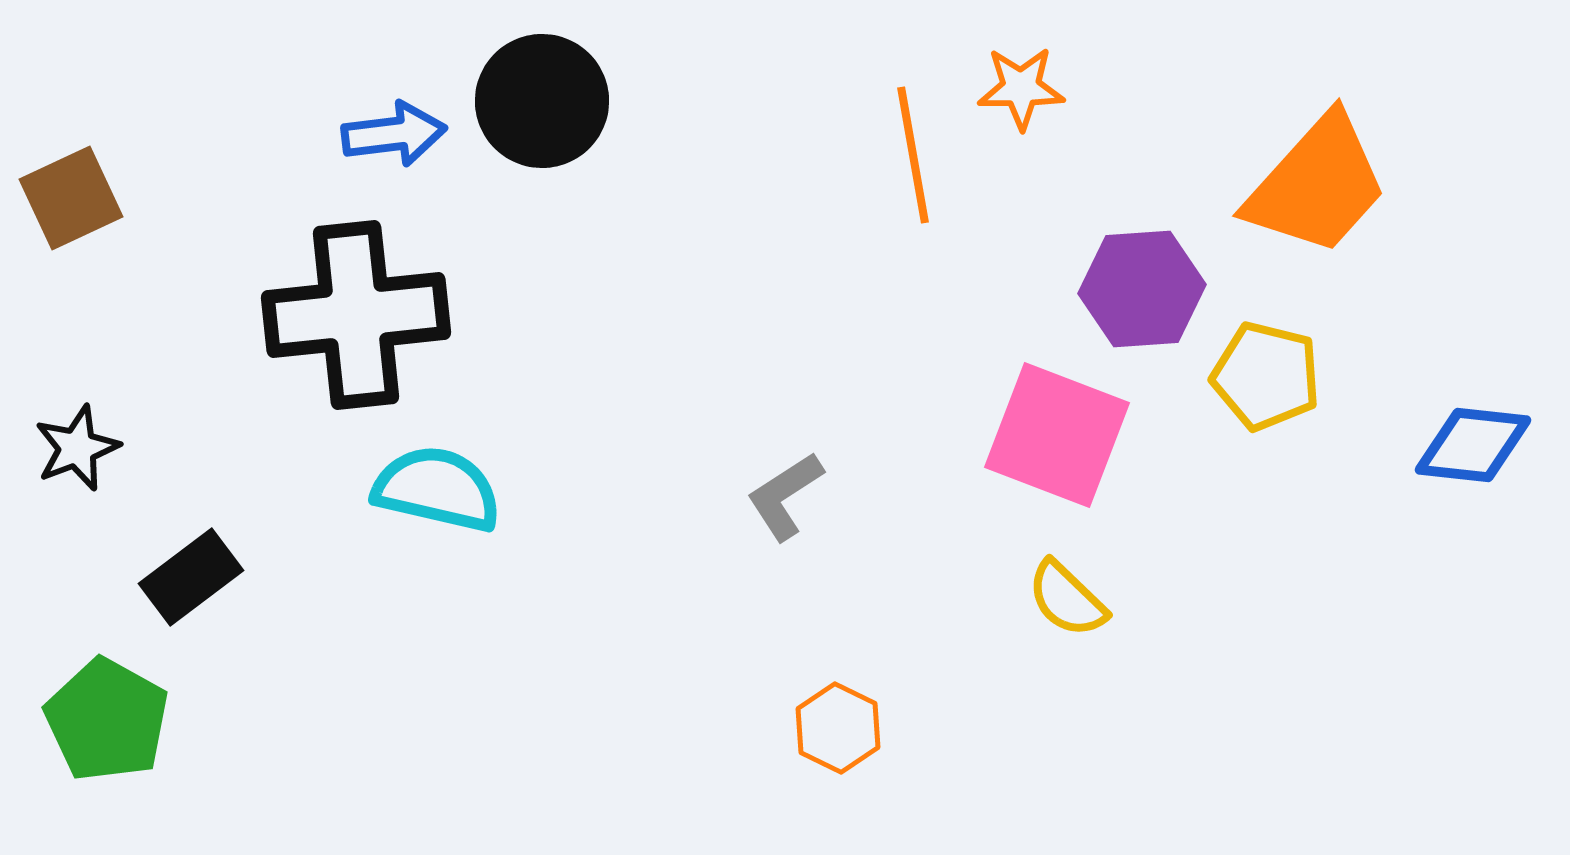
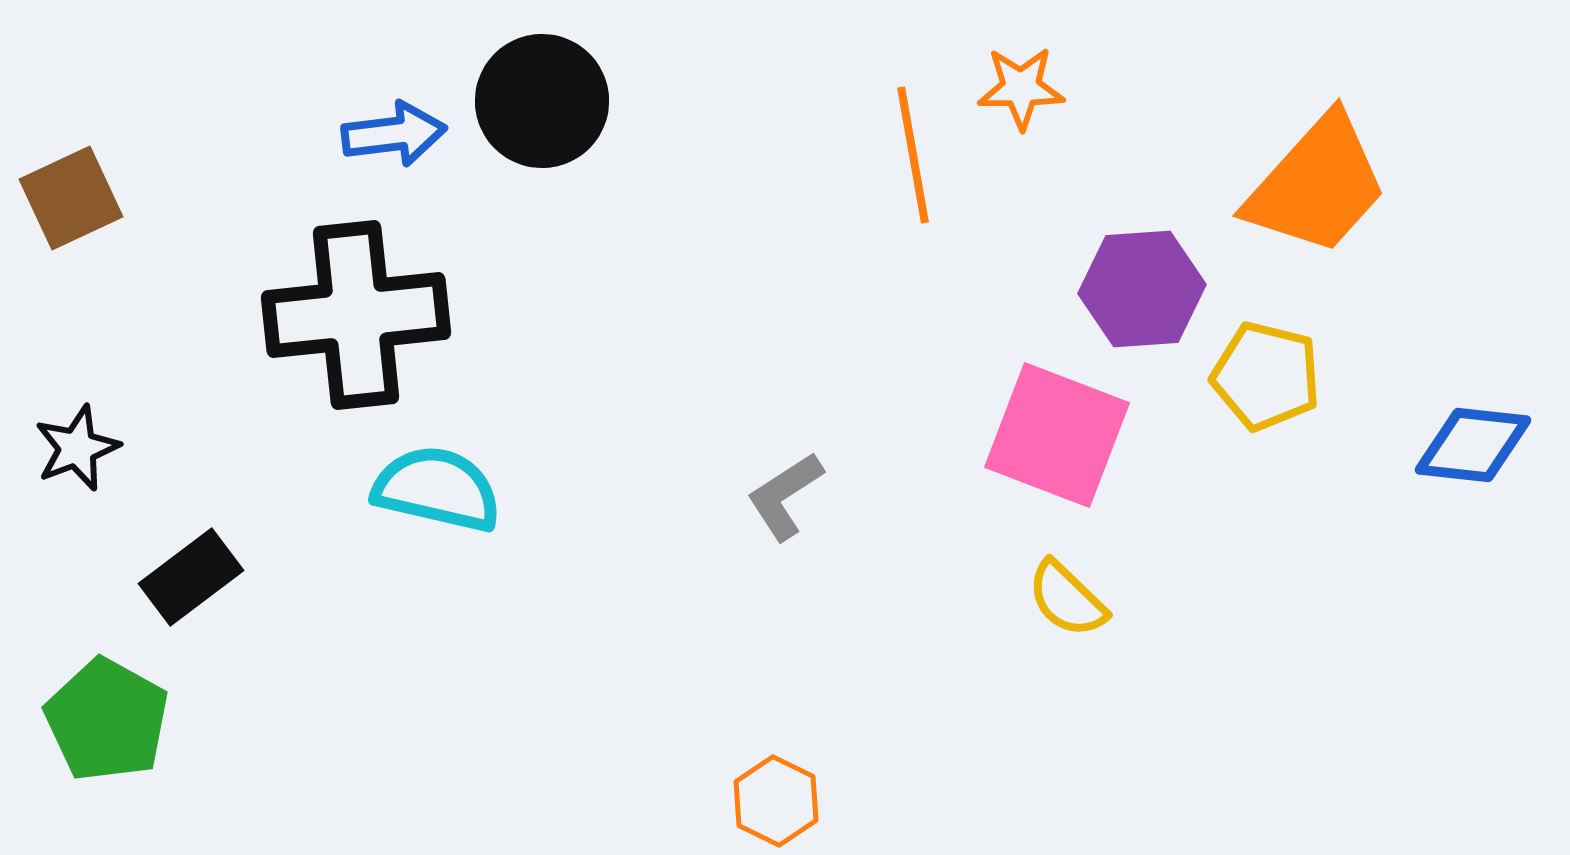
orange hexagon: moved 62 px left, 73 px down
